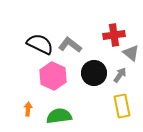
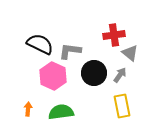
gray L-shape: moved 6 px down; rotated 30 degrees counterclockwise
gray triangle: moved 1 px left
green semicircle: moved 2 px right, 4 px up
